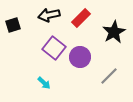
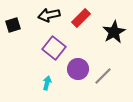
purple circle: moved 2 px left, 12 px down
gray line: moved 6 px left
cyan arrow: moved 3 px right; rotated 120 degrees counterclockwise
